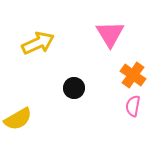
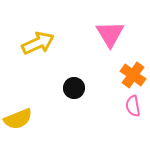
pink semicircle: rotated 20 degrees counterclockwise
yellow semicircle: rotated 8 degrees clockwise
